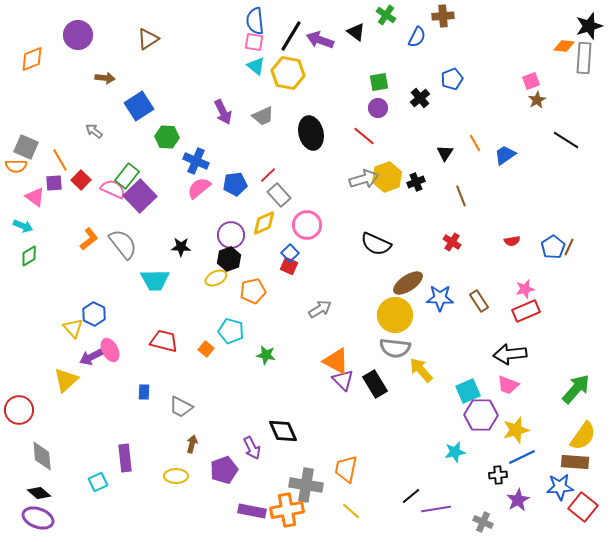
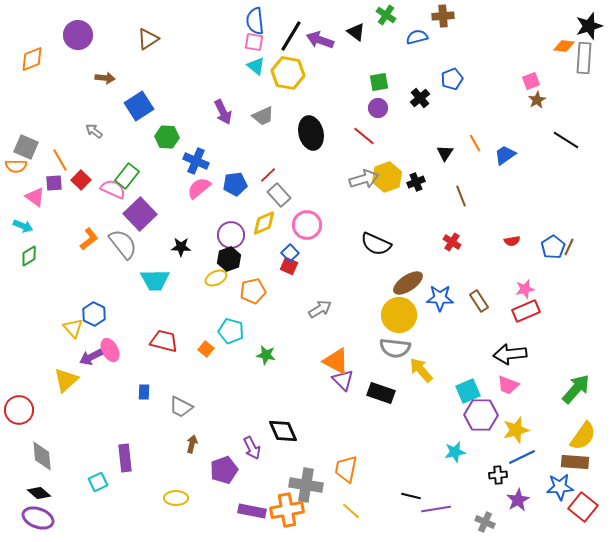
blue semicircle at (417, 37): rotated 130 degrees counterclockwise
purple square at (140, 196): moved 18 px down
yellow circle at (395, 315): moved 4 px right
black rectangle at (375, 384): moved 6 px right, 9 px down; rotated 40 degrees counterclockwise
yellow ellipse at (176, 476): moved 22 px down
black line at (411, 496): rotated 54 degrees clockwise
gray cross at (483, 522): moved 2 px right
